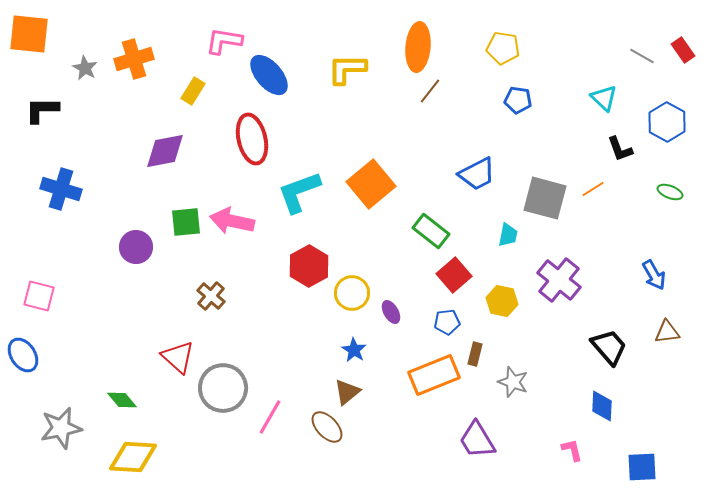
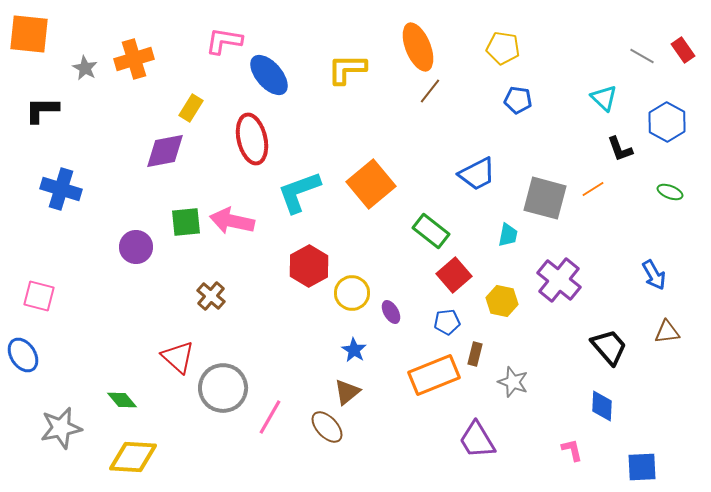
orange ellipse at (418, 47): rotated 27 degrees counterclockwise
yellow rectangle at (193, 91): moved 2 px left, 17 px down
